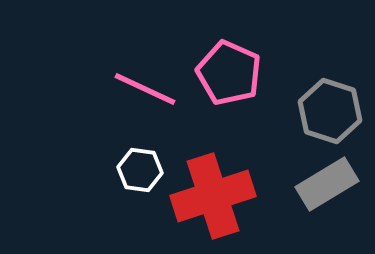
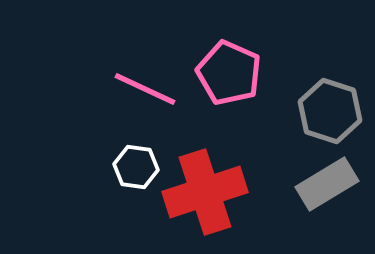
white hexagon: moved 4 px left, 3 px up
red cross: moved 8 px left, 4 px up
